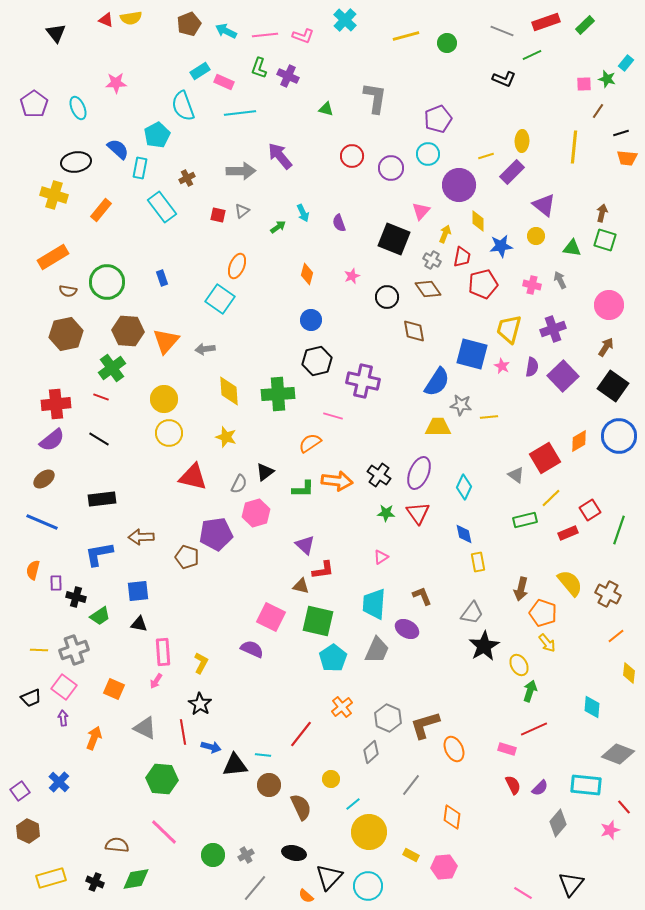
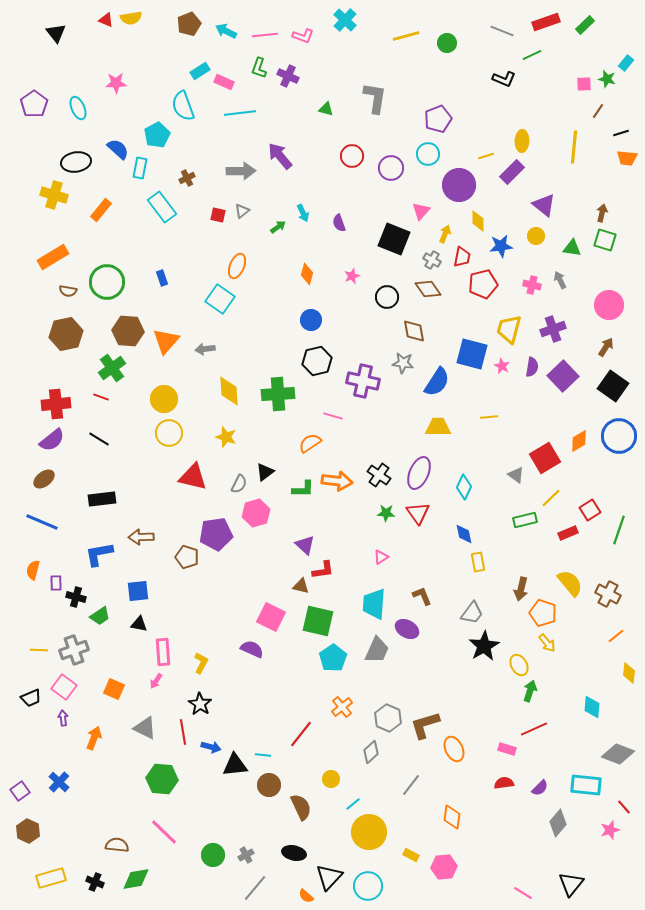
gray star at (461, 405): moved 58 px left, 42 px up
red semicircle at (513, 785): moved 9 px left, 2 px up; rotated 72 degrees counterclockwise
